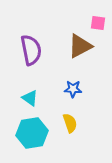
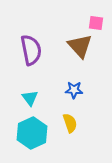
pink square: moved 2 px left
brown triangle: rotated 44 degrees counterclockwise
blue star: moved 1 px right, 1 px down
cyan triangle: rotated 18 degrees clockwise
cyan hexagon: rotated 16 degrees counterclockwise
